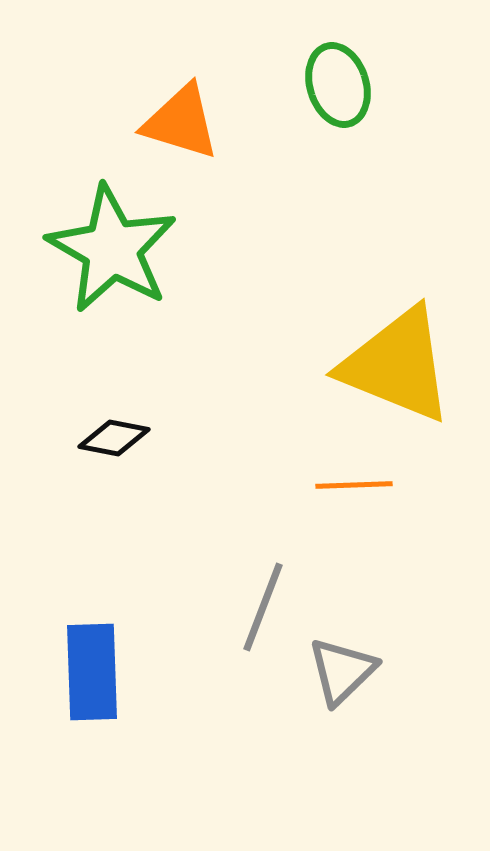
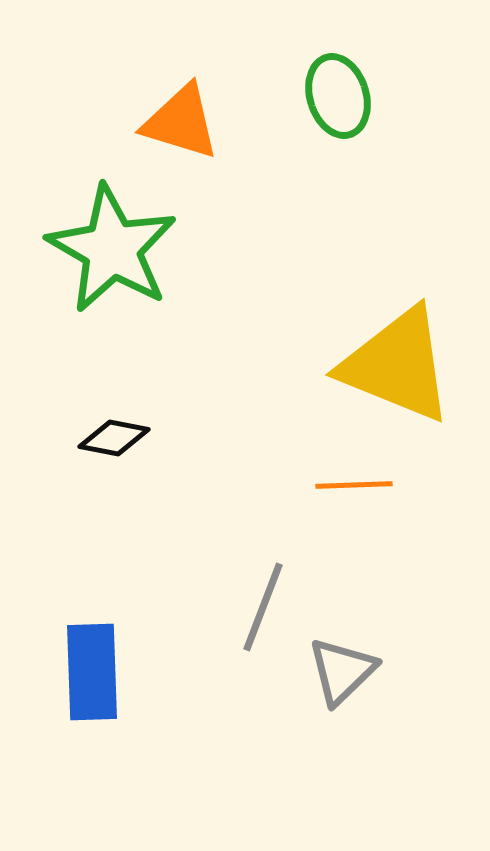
green ellipse: moved 11 px down
